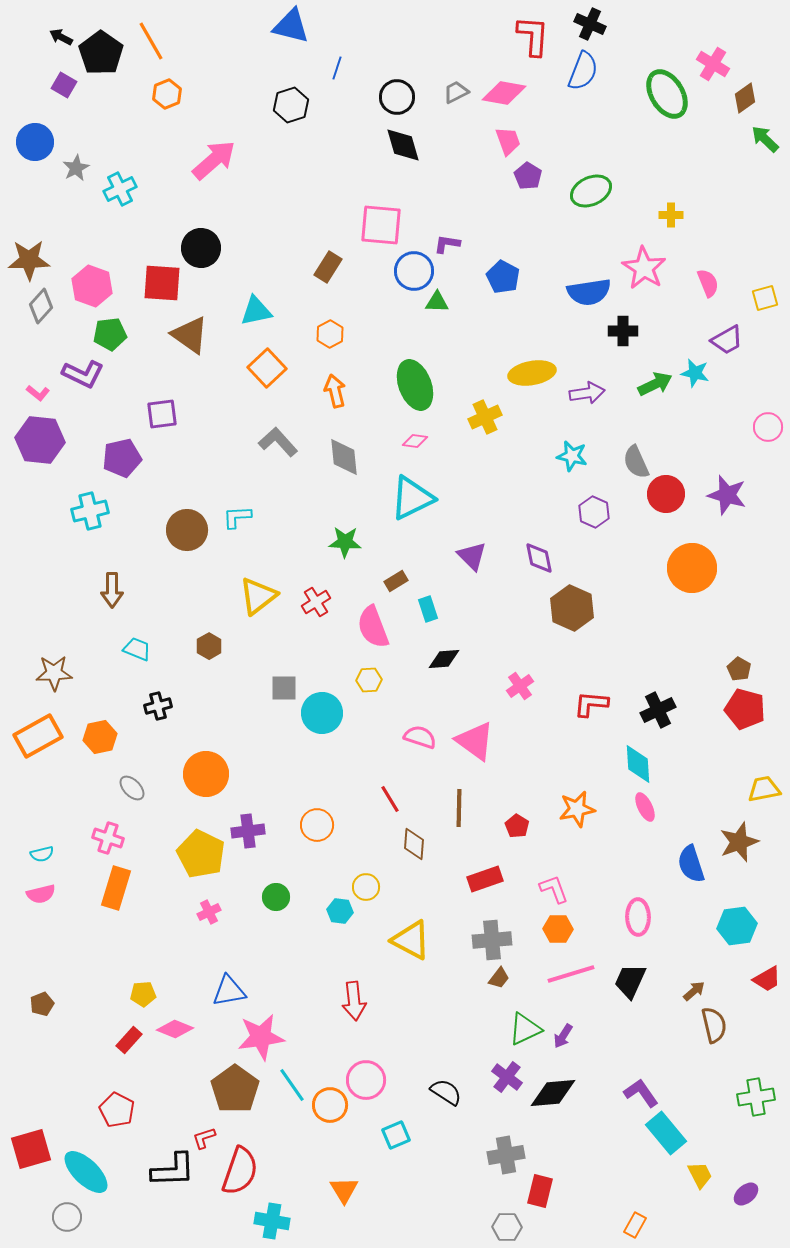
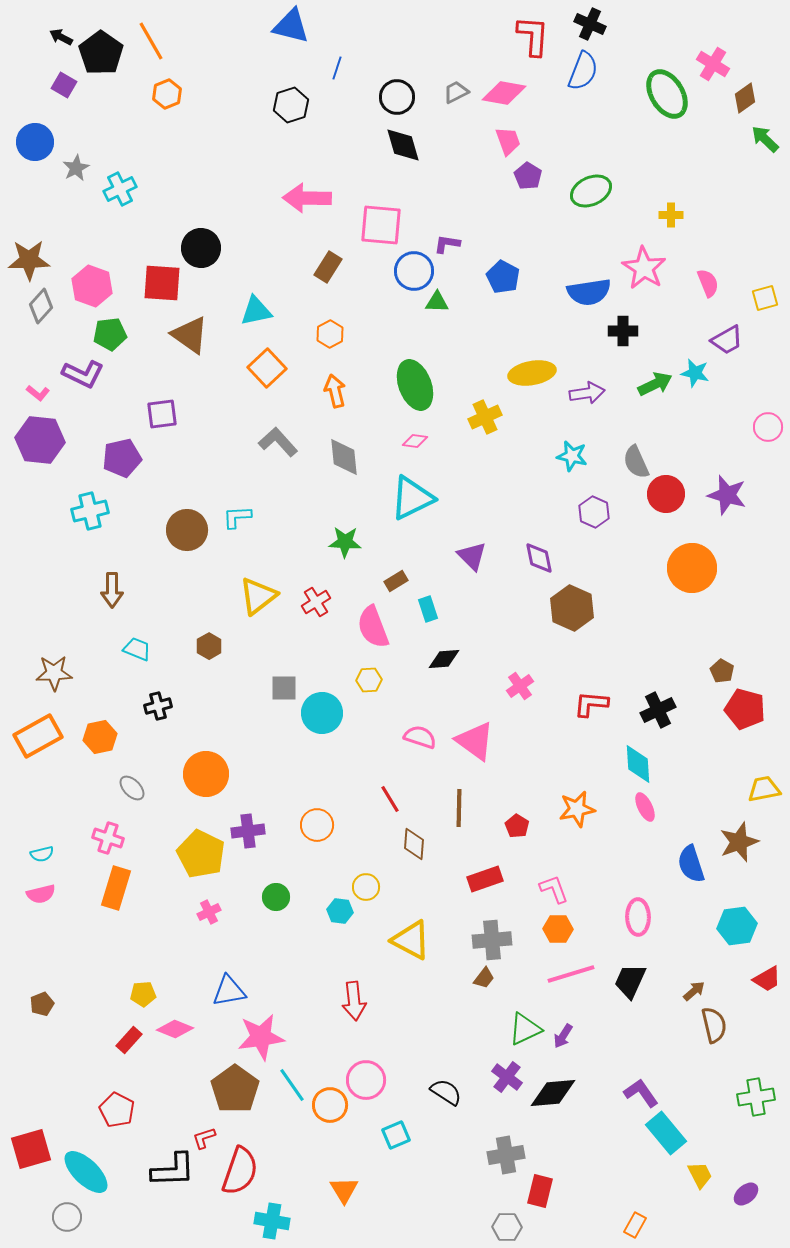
pink arrow at (214, 160): moved 93 px right, 38 px down; rotated 138 degrees counterclockwise
brown pentagon at (739, 669): moved 17 px left, 2 px down
brown trapezoid at (499, 978): moved 15 px left
